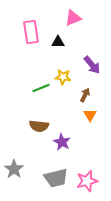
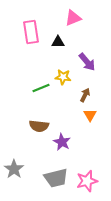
purple arrow: moved 5 px left, 3 px up
